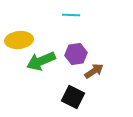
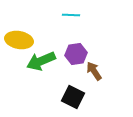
yellow ellipse: rotated 16 degrees clockwise
brown arrow: rotated 90 degrees counterclockwise
